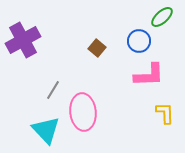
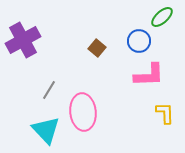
gray line: moved 4 px left
